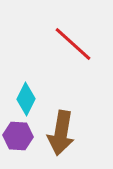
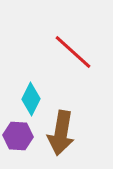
red line: moved 8 px down
cyan diamond: moved 5 px right
